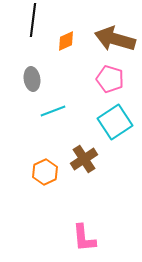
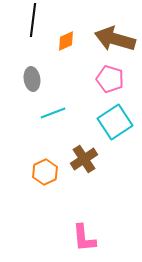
cyan line: moved 2 px down
